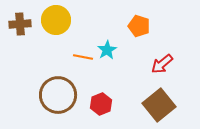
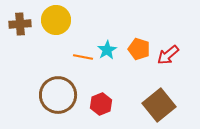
orange pentagon: moved 23 px down
red arrow: moved 6 px right, 9 px up
